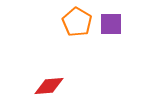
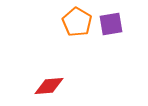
purple square: rotated 10 degrees counterclockwise
